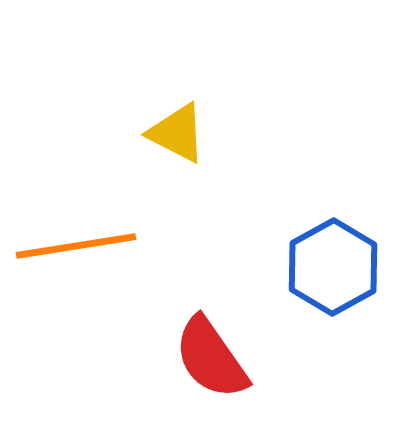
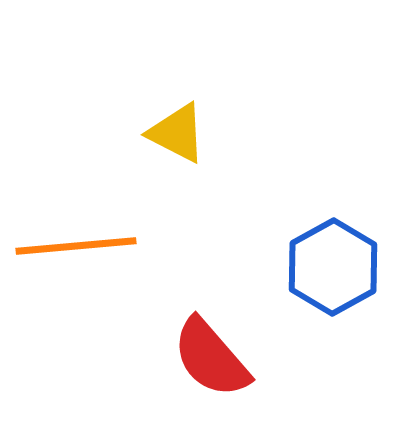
orange line: rotated 4 degrees clockwise
red semicircle: rotated 6 degrees counterclockwise
